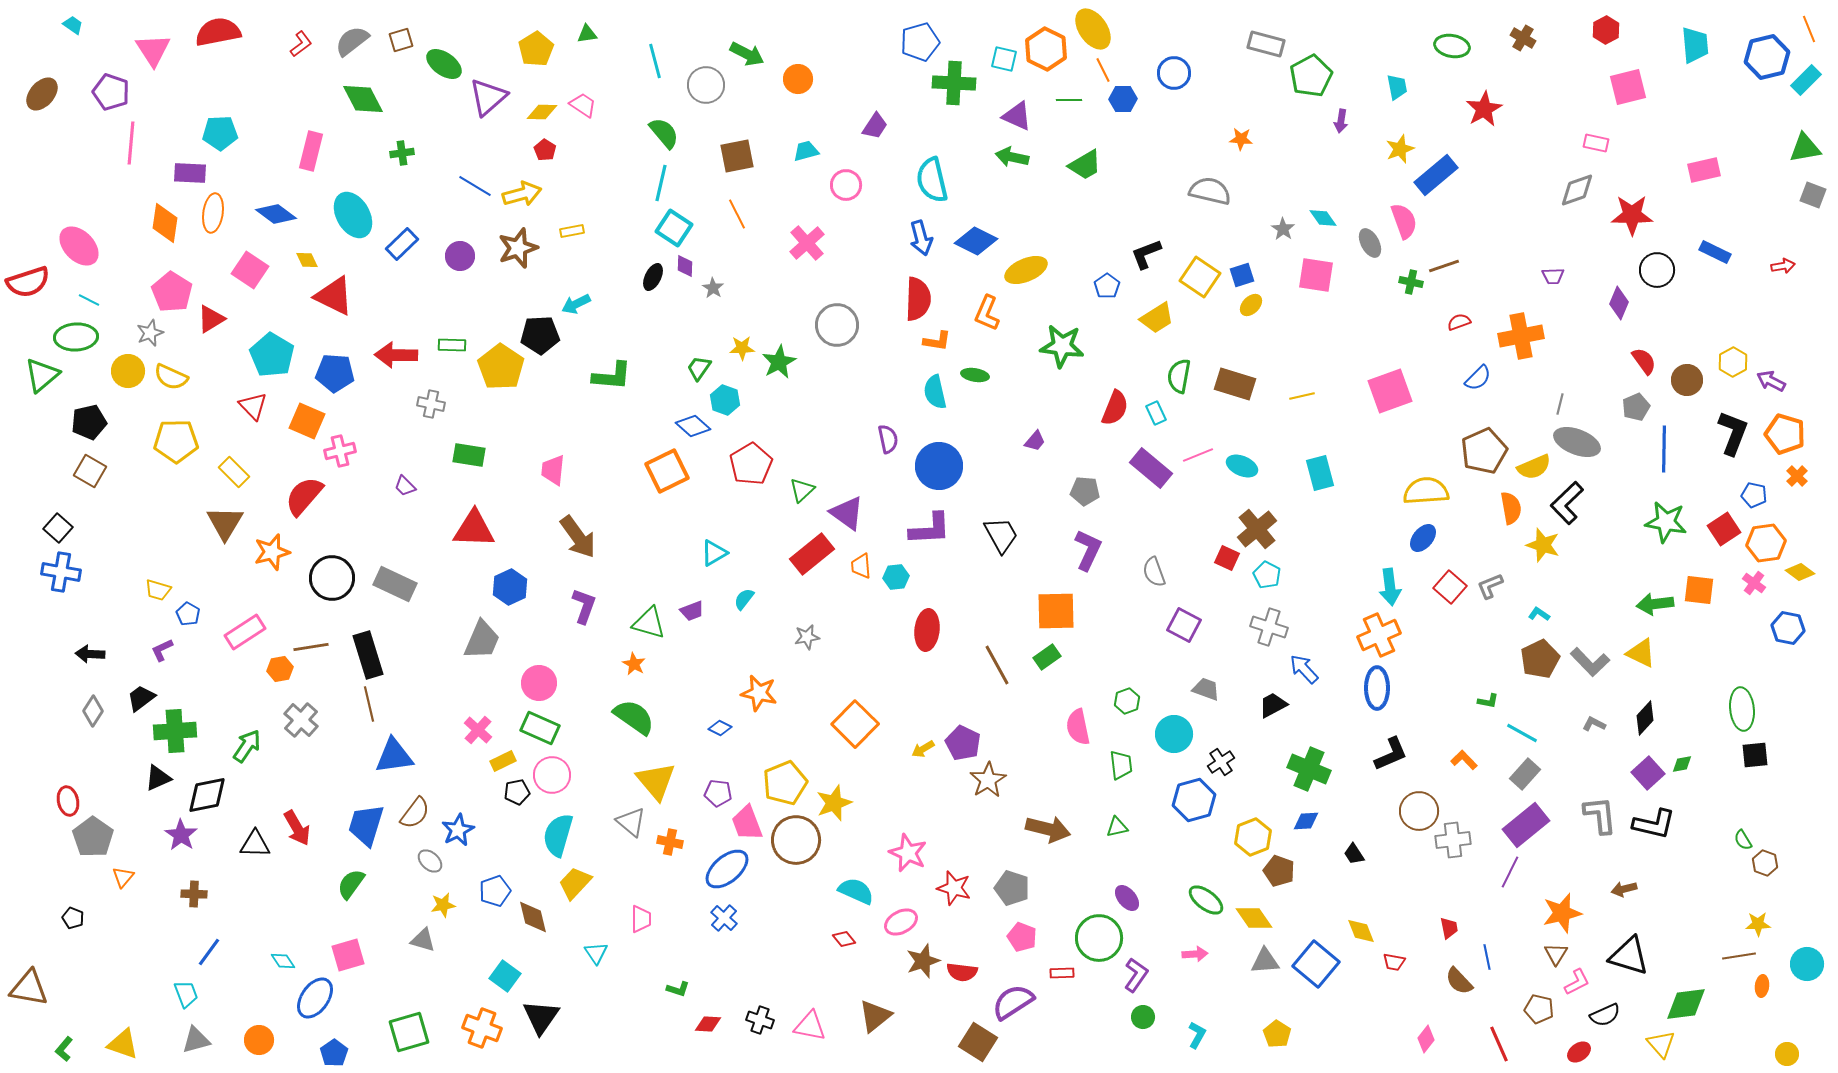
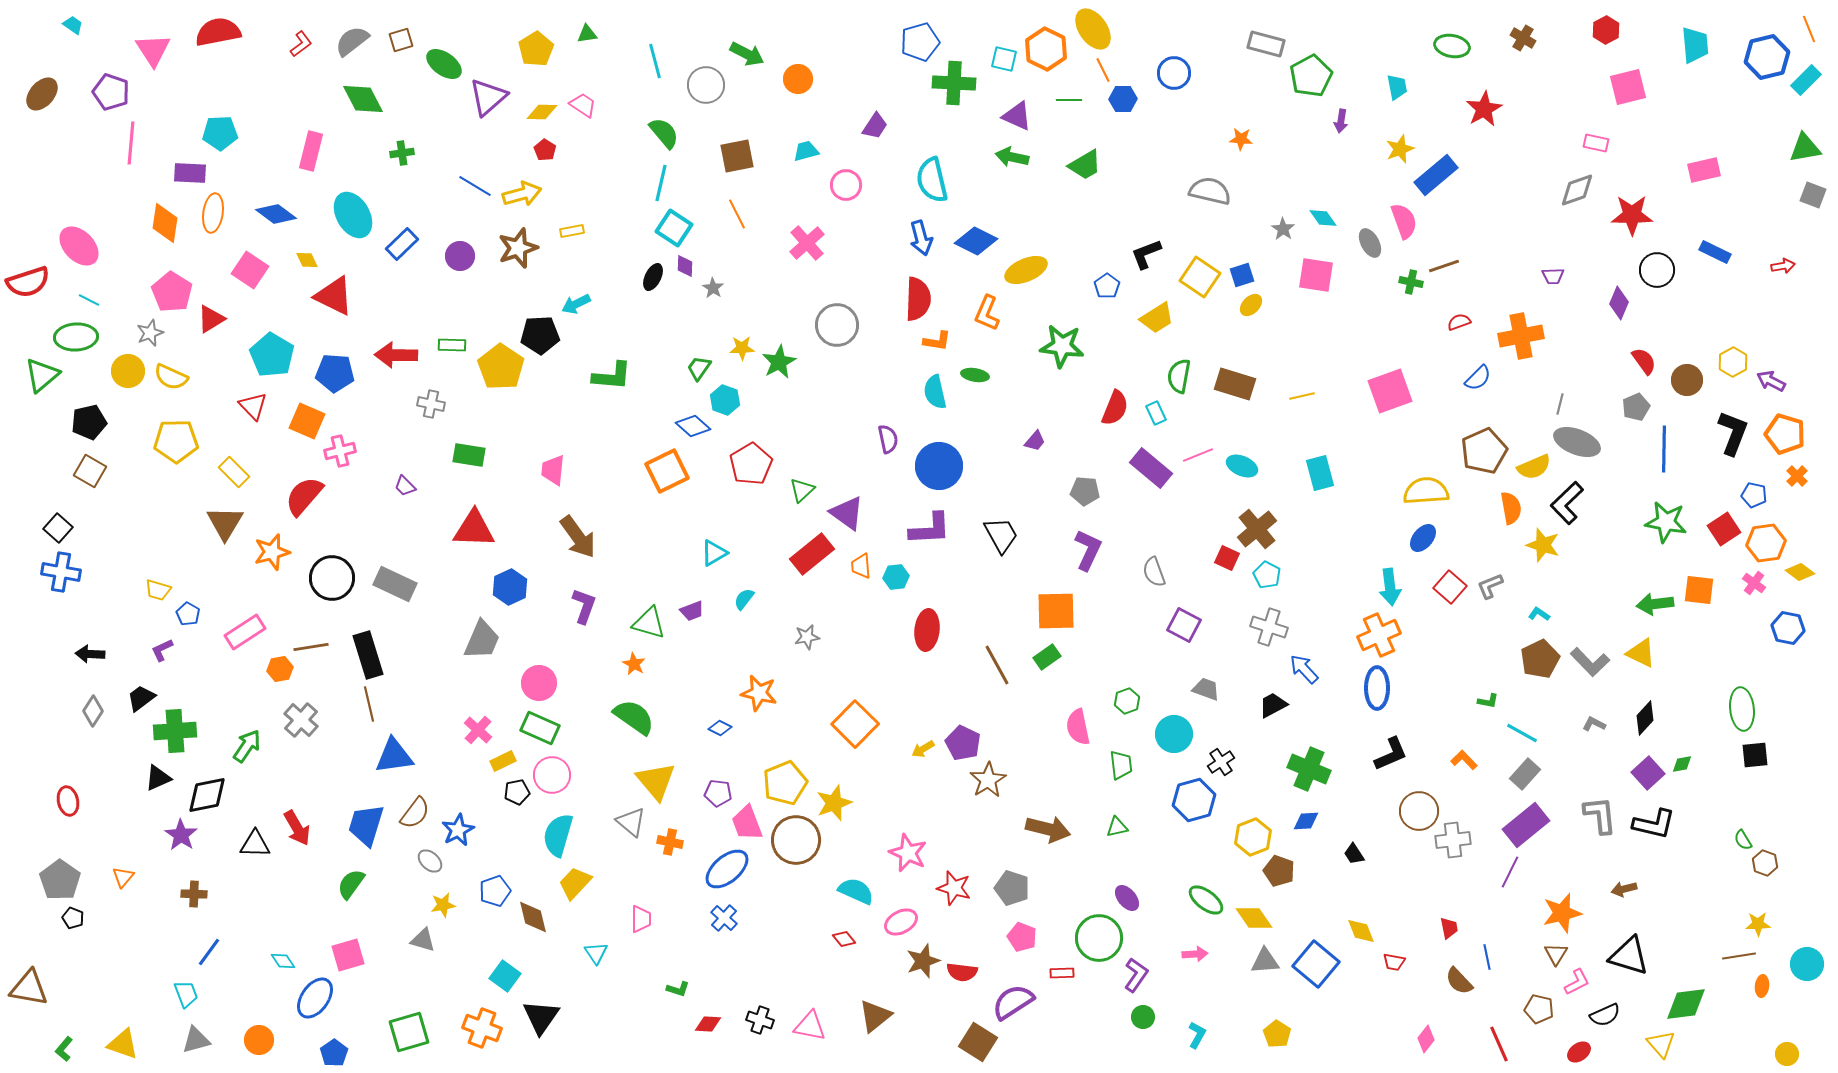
gray pentagon at (93, 837): moved 33 px left, 43 px down
